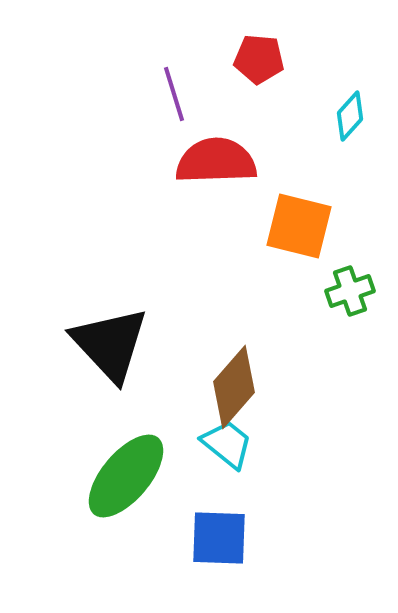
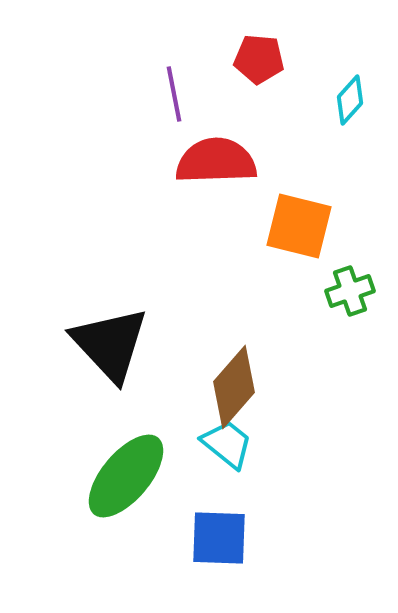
purple line: rotated 6 degrees clockwise
cyan diamond: moved 16 px up
